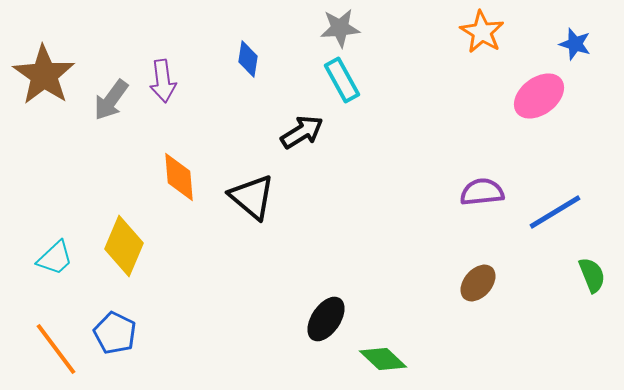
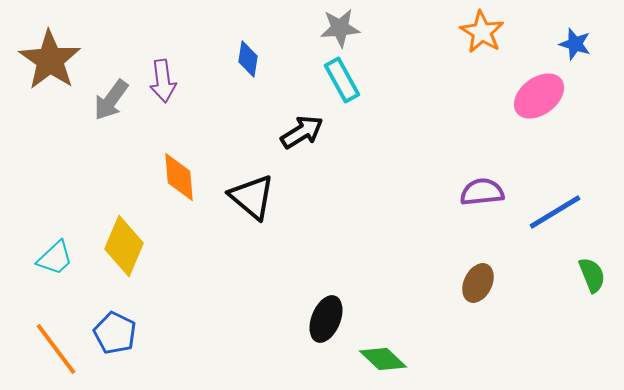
brown star: moved 6 px right, 15 px up
brown ellipse: rotated 15 degrees counterclockwise
black ellipse: rotated 12 degrees counterclockwise
